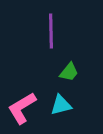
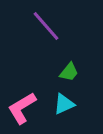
purple line: moved 5 px left, 5 px up; rotated 40 degrees counterclockwise
cyan triangle: moved 3 px right, 1 px up; rotated 10 degrees counterclockwise
